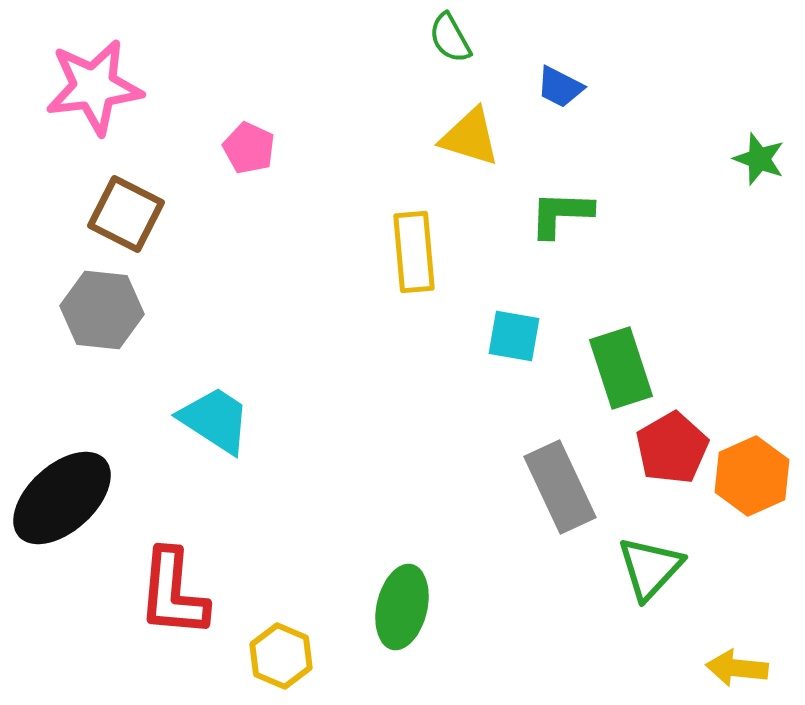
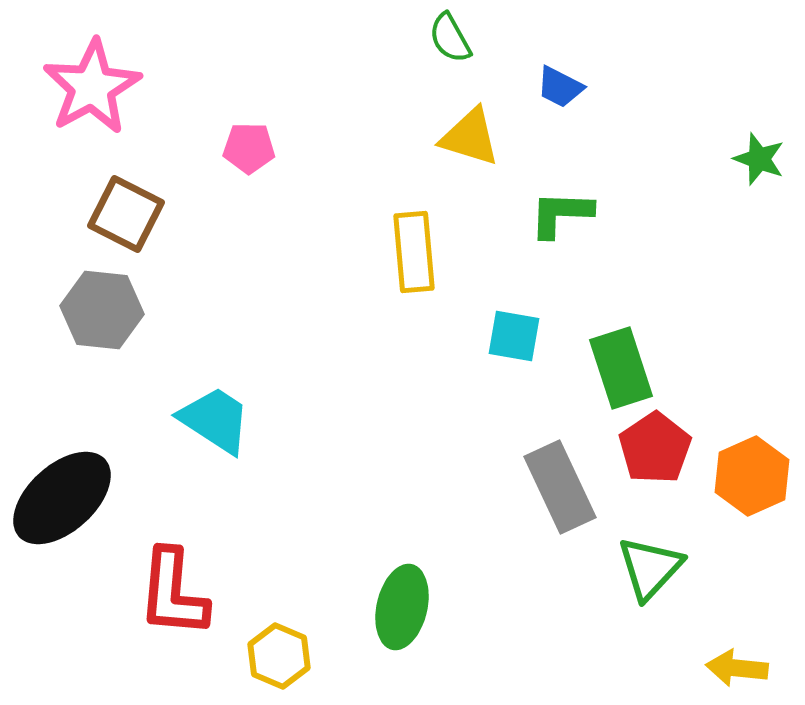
pink star: moved 2 px left; rotated 22 degrees counterclockwise
pink pentagon: rotated 24 degrees counterclockwise
red pentagon: moved 17 px left; rotated 4 degrees counterclockwise
yellow hexagon: moved 2 px left
